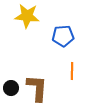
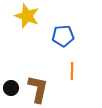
yellow star: rotated 15 degrees clockwise
brown L-shape: moved 1 px right, 1 px down; rotated 8 degrees clockwise
